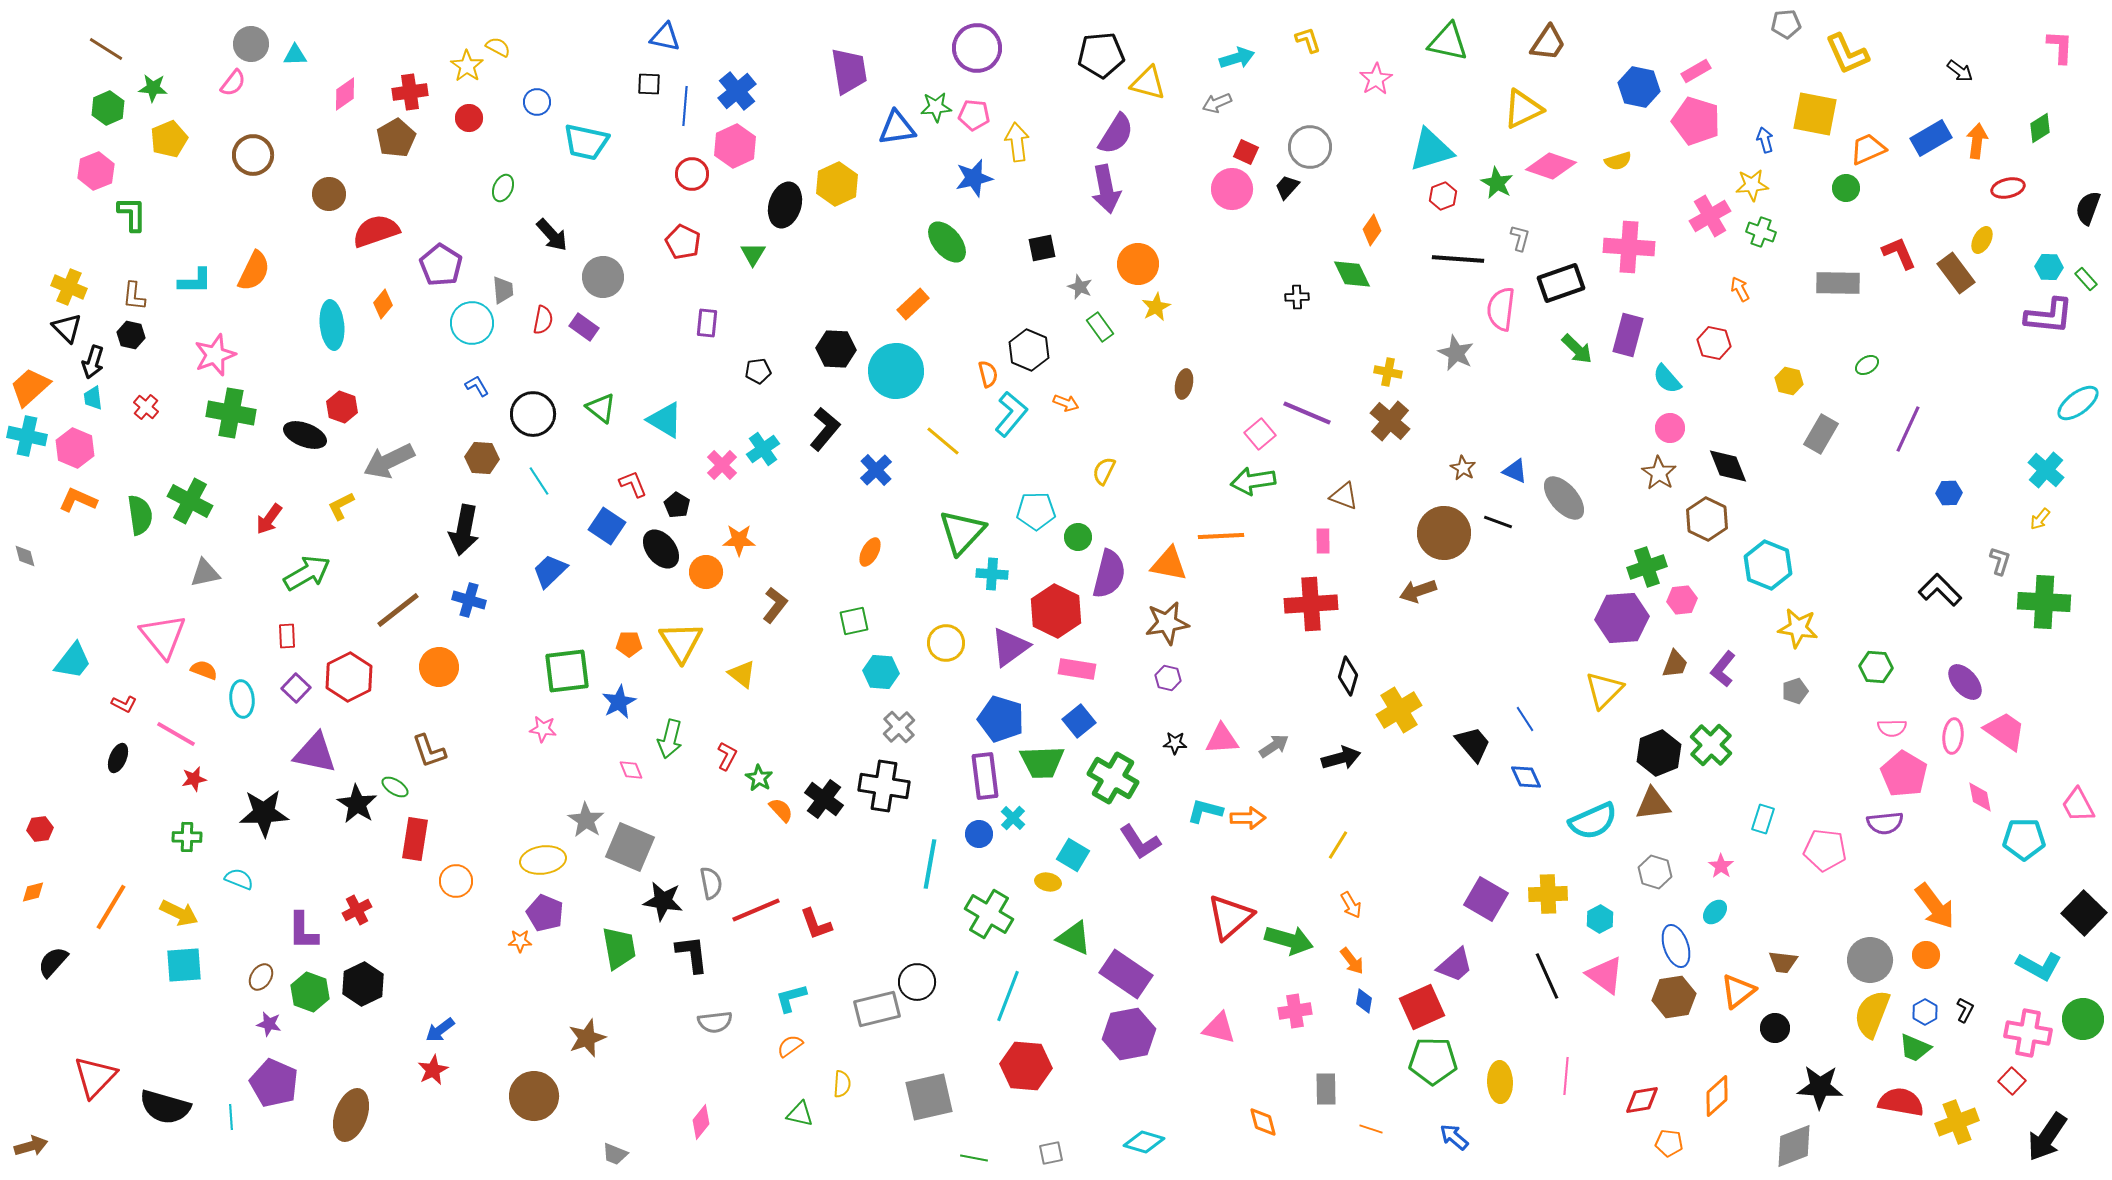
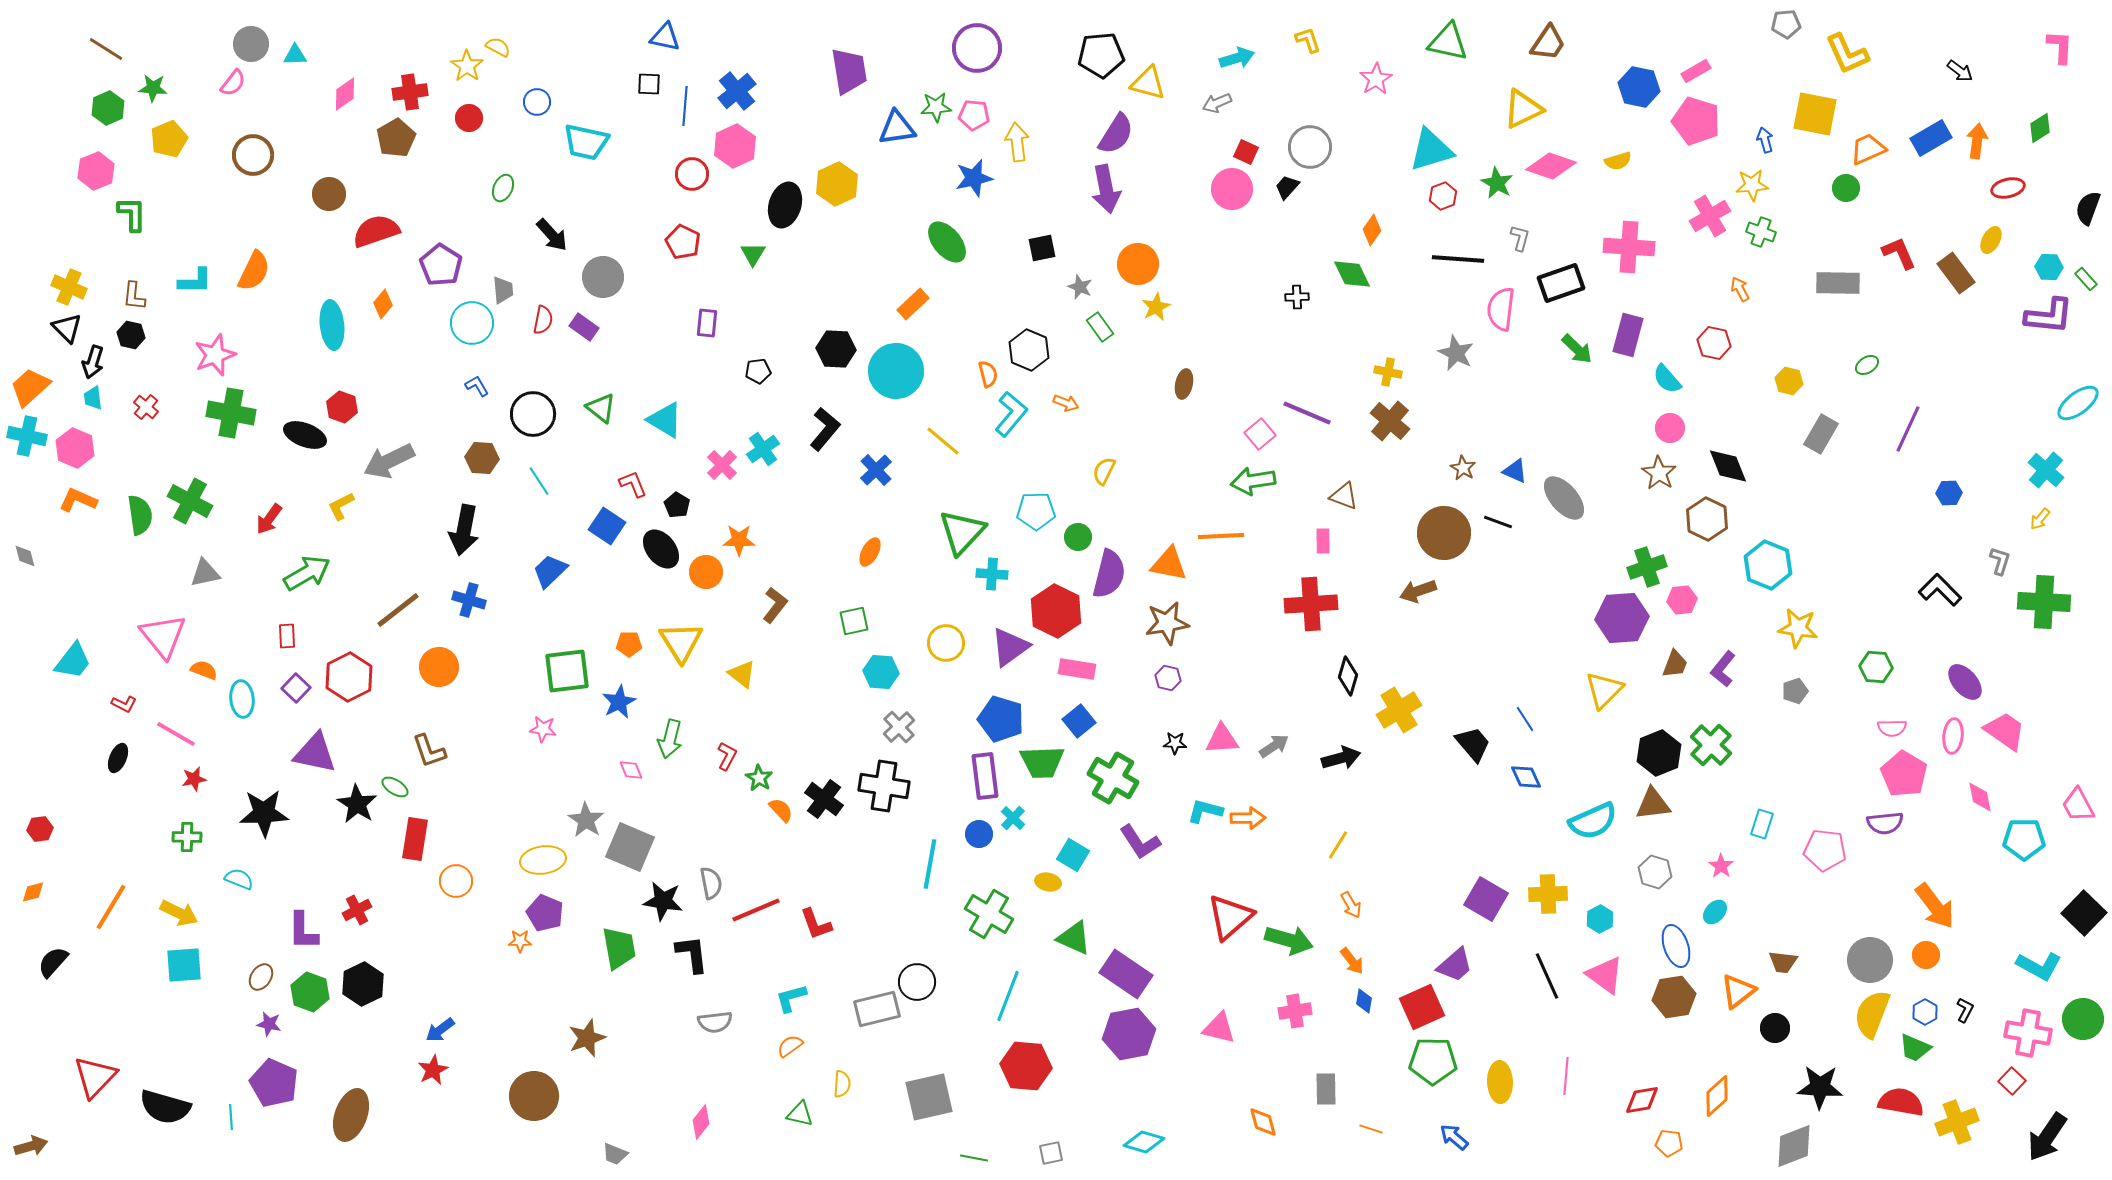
yellow ellipse at (1982, 240): moved 9 px right
cyan rectangle at (1763, 819): moved 1 px left, 5 px down
